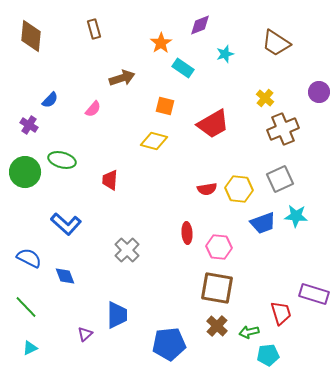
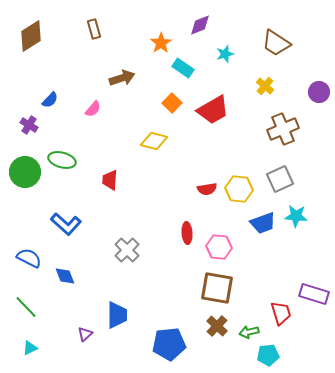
brown diamond at (31, 36): rotated 52 degrees clockwise
yellow cross at (265, 98): moved 12 px up
orange square at (165, 106): moved 7 px right, 3 px up; rotated 30 degrees clockwise
red trapezoid at (213, 124): moved 14 px up
